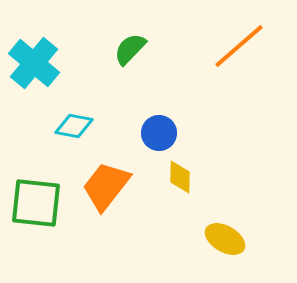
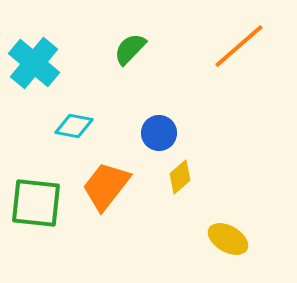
yellow diamond: rotated 48 degrees clockwise
yellow ellipse: moved 3 px right
